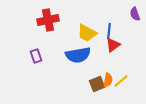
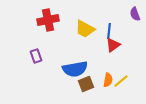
yellow trapezoid: moved 2 px left, 4 px up
blue semicircle: moved 3 px left, 14 px down
brown square: moved 11 px left
